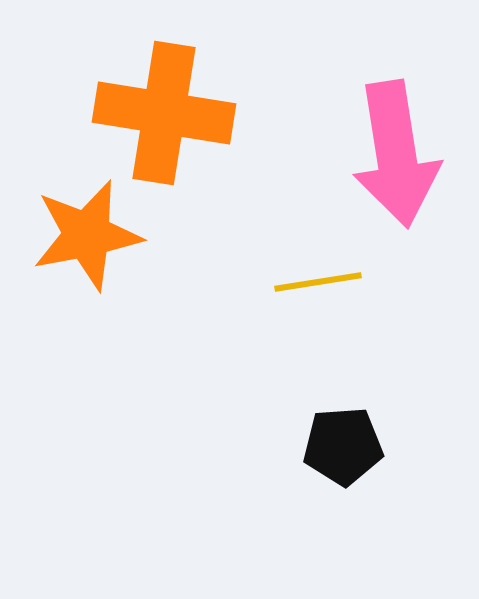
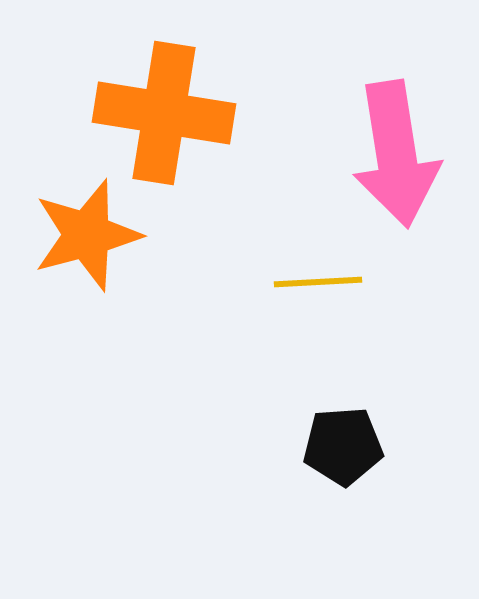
orange star: rotated 4 degrees counterclockwise
yellow line: rotated 6 degrees clockwise
